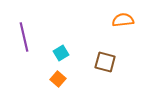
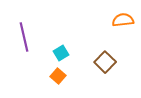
brown square: rotated 30 degrees clockwise
orange square: moved 3 px up
